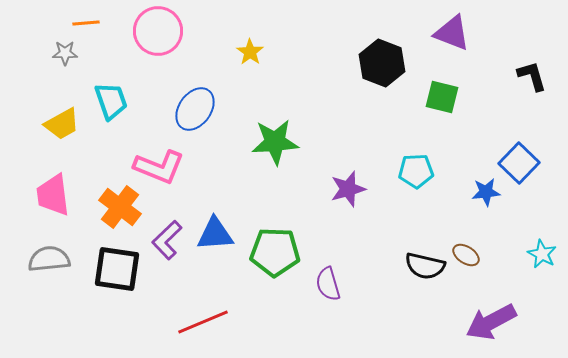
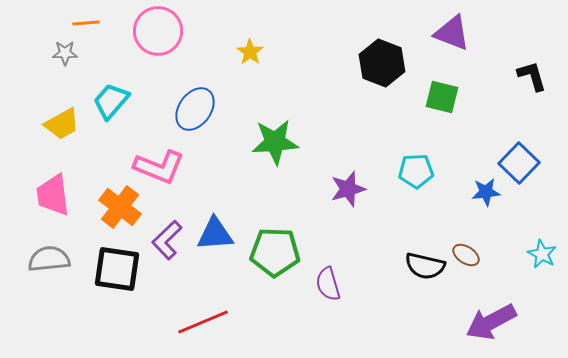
cyan trapezoid: rotated 120 degrees counterclockwise
